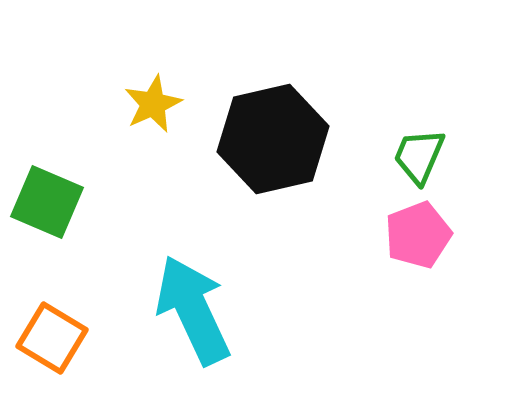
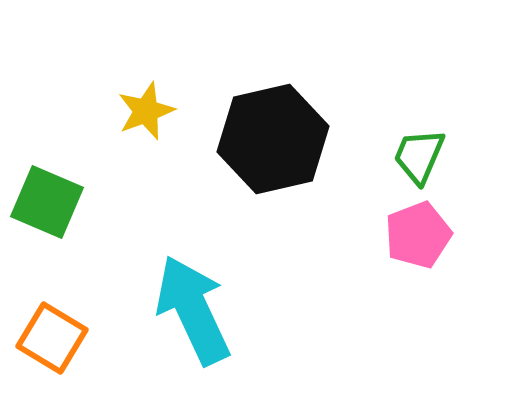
yellow star: moved 7 px left, 7 px down; rotated 4 degrees clockwise
